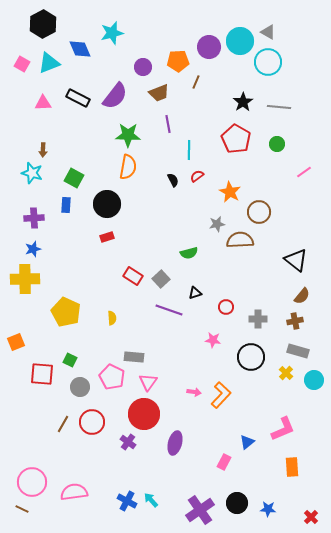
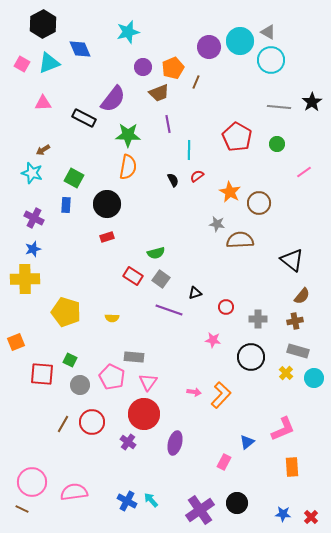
cyan star at (112, 33): moved 16 px right, 1 px up
orange pentagon at (178, 61): moved 5 px left, 7 px down; rotated 20 degrees counterclockwise
cyan circle at (268, 62): moved 3 px right, 2 px up
purple semicircle at (115, 96): moved 2 px left, 3 px down
black rectangle at (78, 98): moved 6 px right, 20 px down
black star at (243, 102): moved 69 px right
red pentagon at (236, 139): moved 1 px right, 2 px up
brown arrow at (43, 150): rotated 56 degrees clockwise
brown circle at (259, 212): moved 9 px up
purple cross at (34, 218): rotated 30 degrees clockwise
gray star at (217, 224): rotated 21 degrees clockwise
green semicircle at (189, 253): moved 33 px left
black triangle at (296, 260): moved 4 px left
gray square at (161, 279): rotated 12 degrees counterclockwise
yellow pentagon at (66, 312): rotated 8 degrees counterclockwise
yellow semicircle at (112, 318): rotated 96 degrees clockwise
cyan circle at (314, 380): moved 2 px up
gray circle at (80, 387): moved 2 px up
blue star at (268, 509): moved 15 px right, 5 px down
